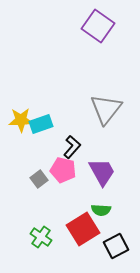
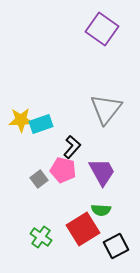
purple square: moved 4 px right, 3 px down
